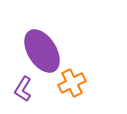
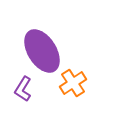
orange cross: moved 1 px right; rotated 8 degrees counterclockwise
